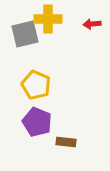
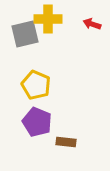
red arrow: rotated 24 degrees clockwise
